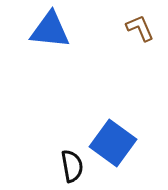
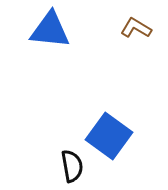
brown L-shape: moved 4 px left; rotated 36 degrees counterclockwise
blue square: moved 4 px left, 7 px up
